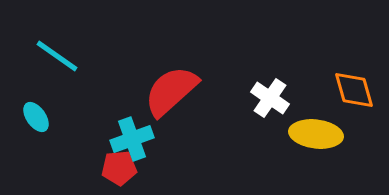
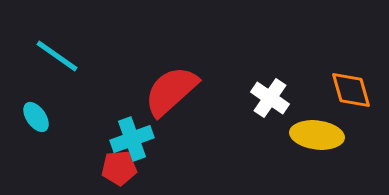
orange diamond: moved 3 px left
yellow ellipse: moved 1 px right, 1 px down
